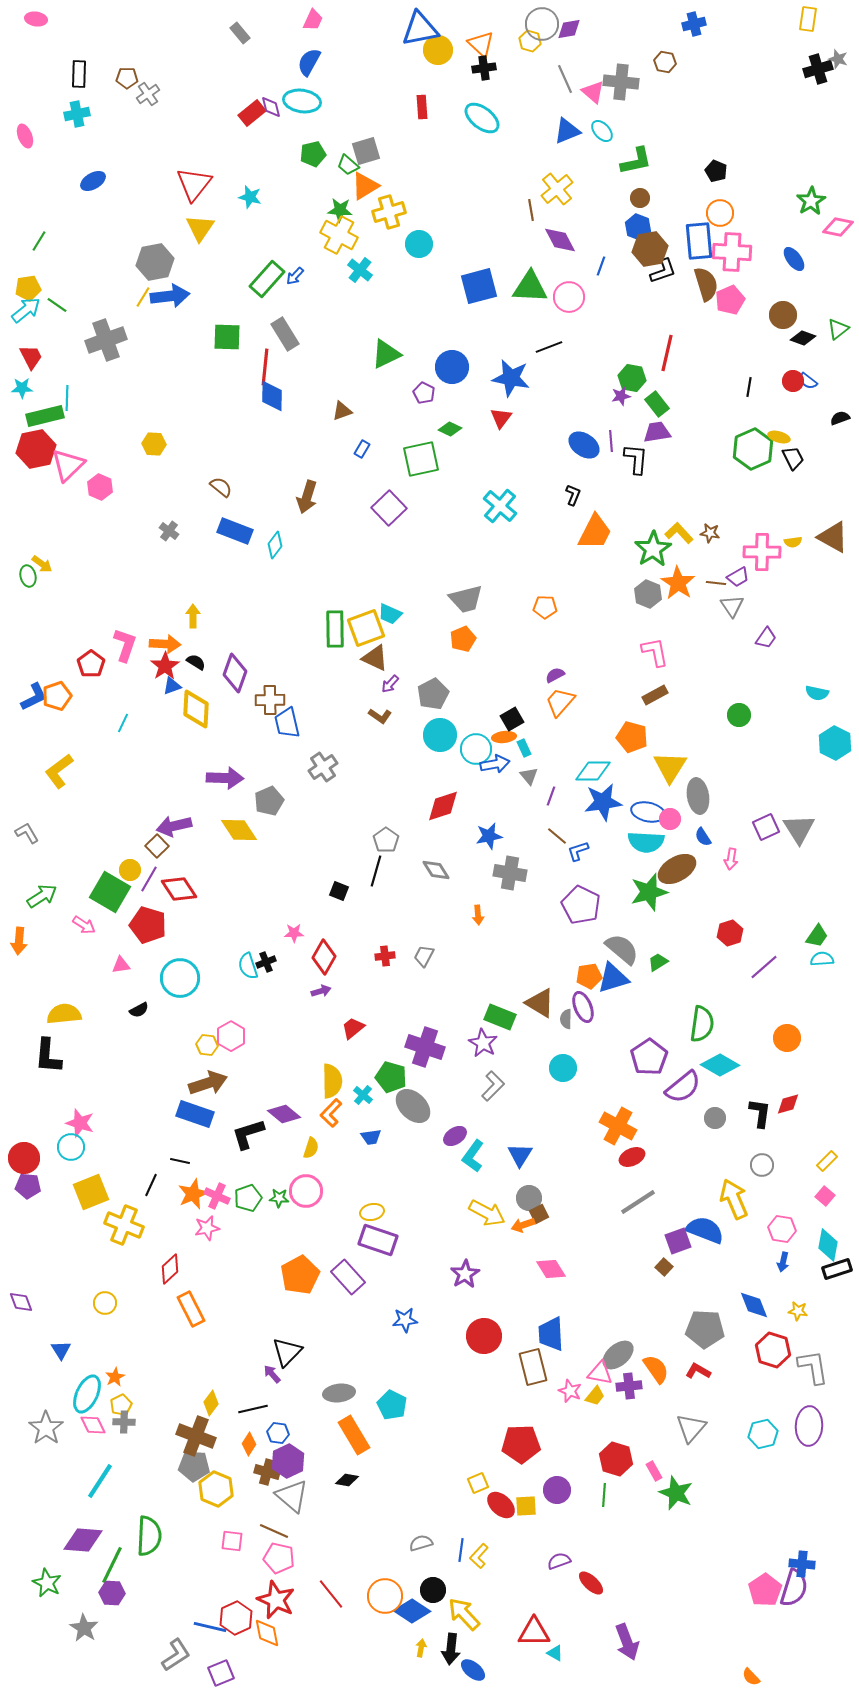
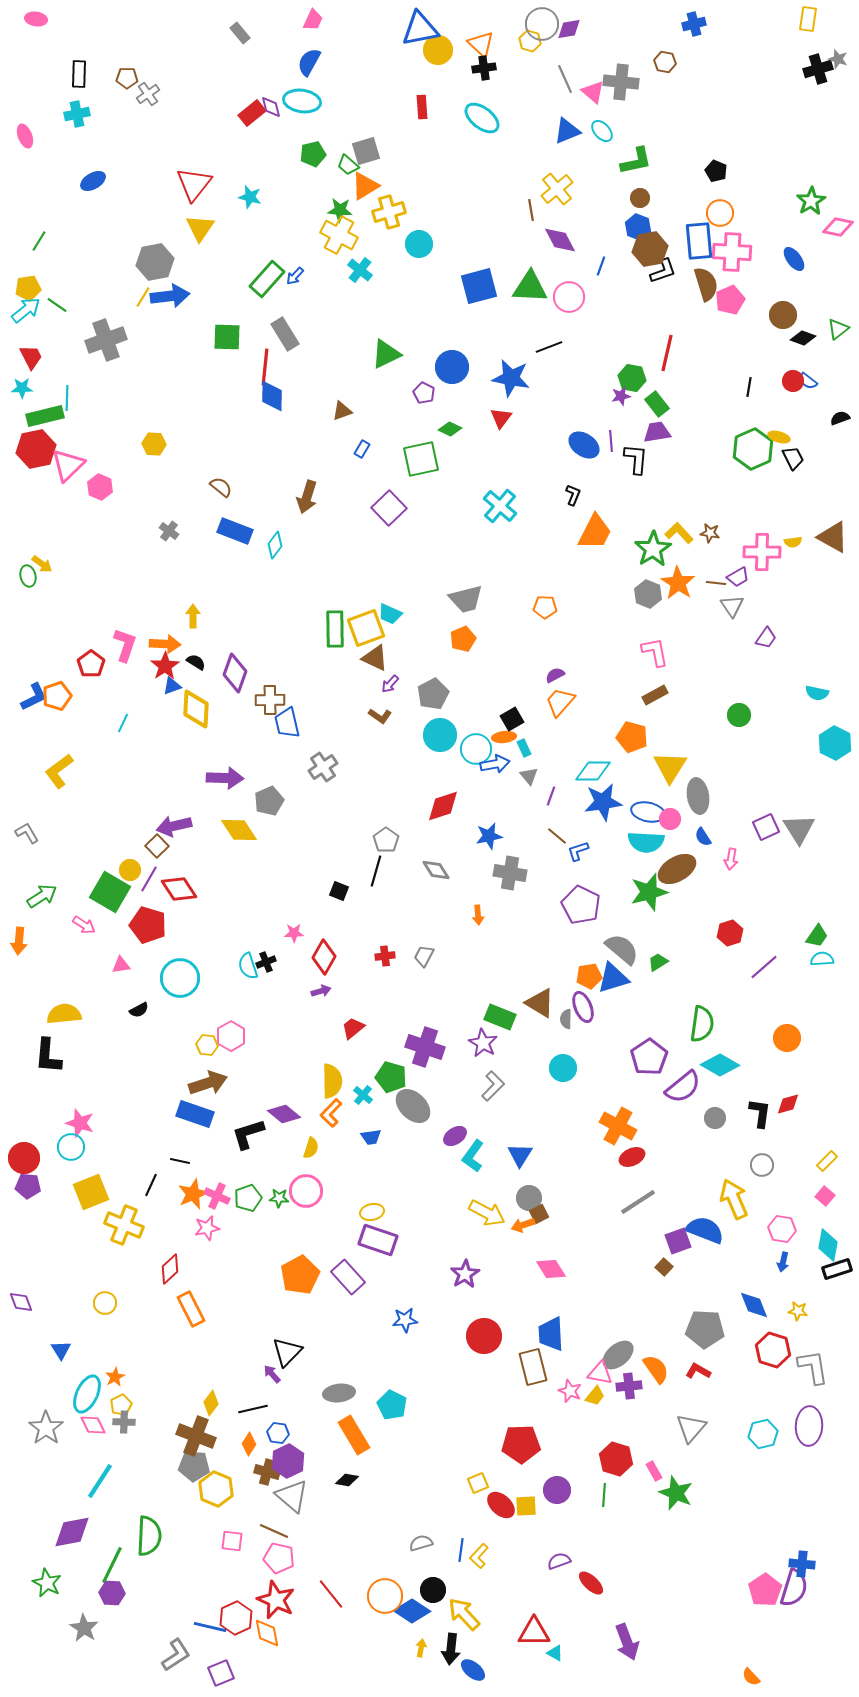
purple diamond at (83, 1540): moved 11 px left, 8 px up; rotated 15 degrees counterclockwise
